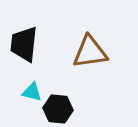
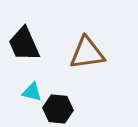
black trapezoid: rotated 30 degrees counterclockwise
brown triangle: moved 3 px left, 1 px down
